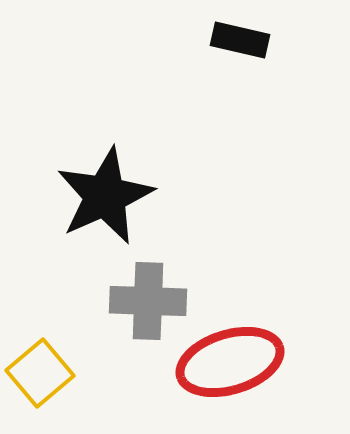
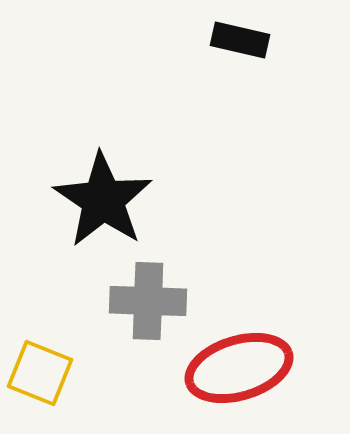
black star: moved 2 px left, 4 px down; rotated 14 degrees counterclockwise
red ellipse: moved 9 px right, 6 px down
yellow square: rotated 28 degrees counterclockwise
